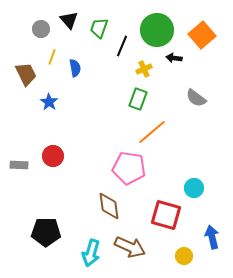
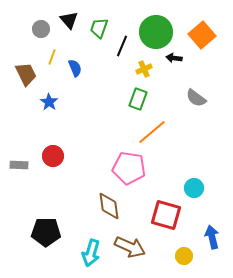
green circle: moved 1 px left, 2 px down
blue semicircle: rotated 12 degrees counterclockwise
